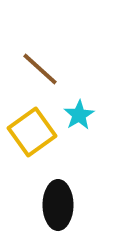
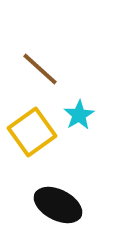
black ellipse: rotated 63 degrees counterclockwise
